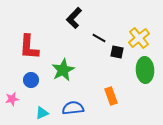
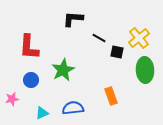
black L-shape: moved 1 px left, 1 px down; rotated 50 degrees clockwise
